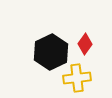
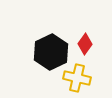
yellow cross: rotated 20 degrees clockwise
